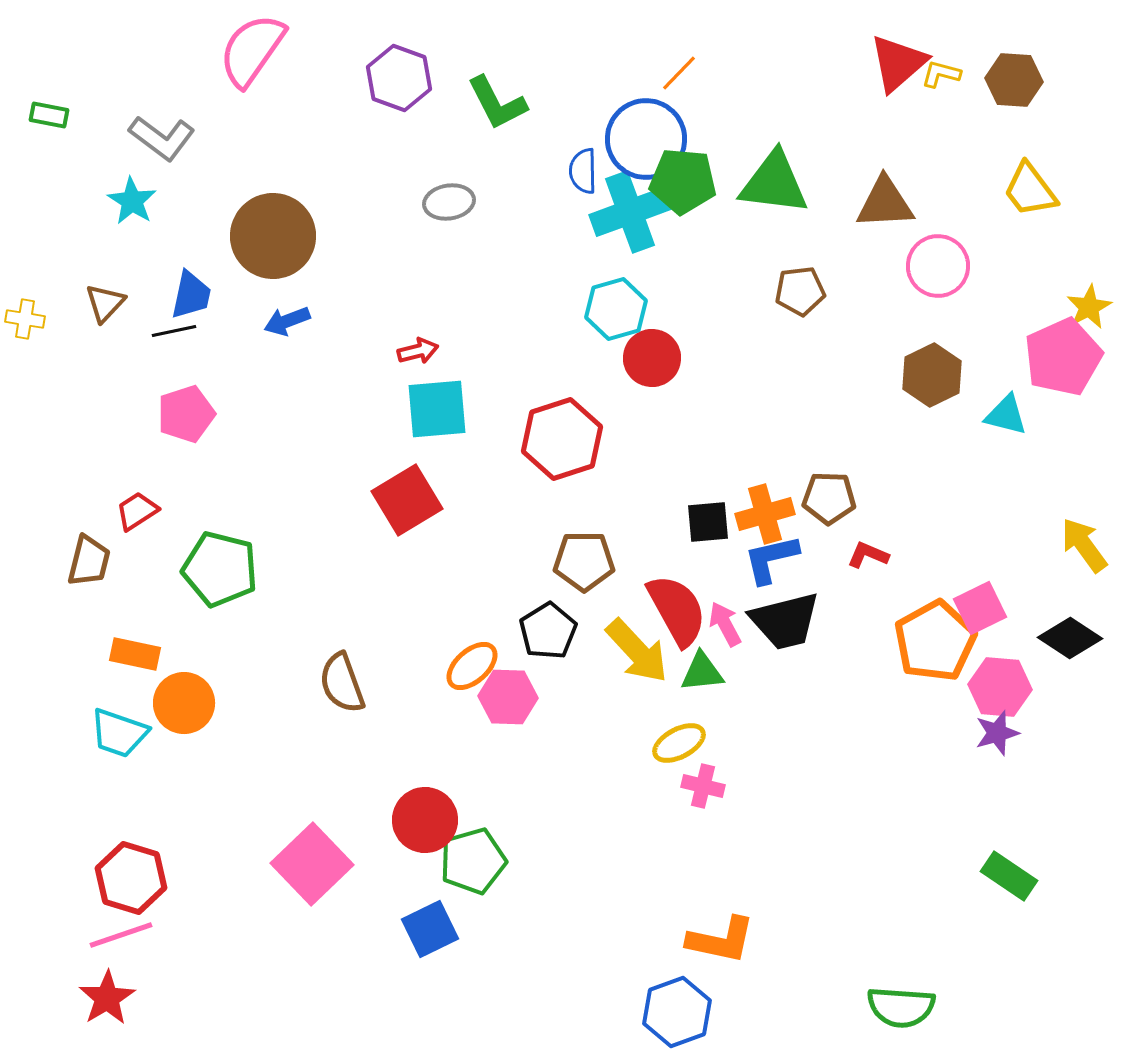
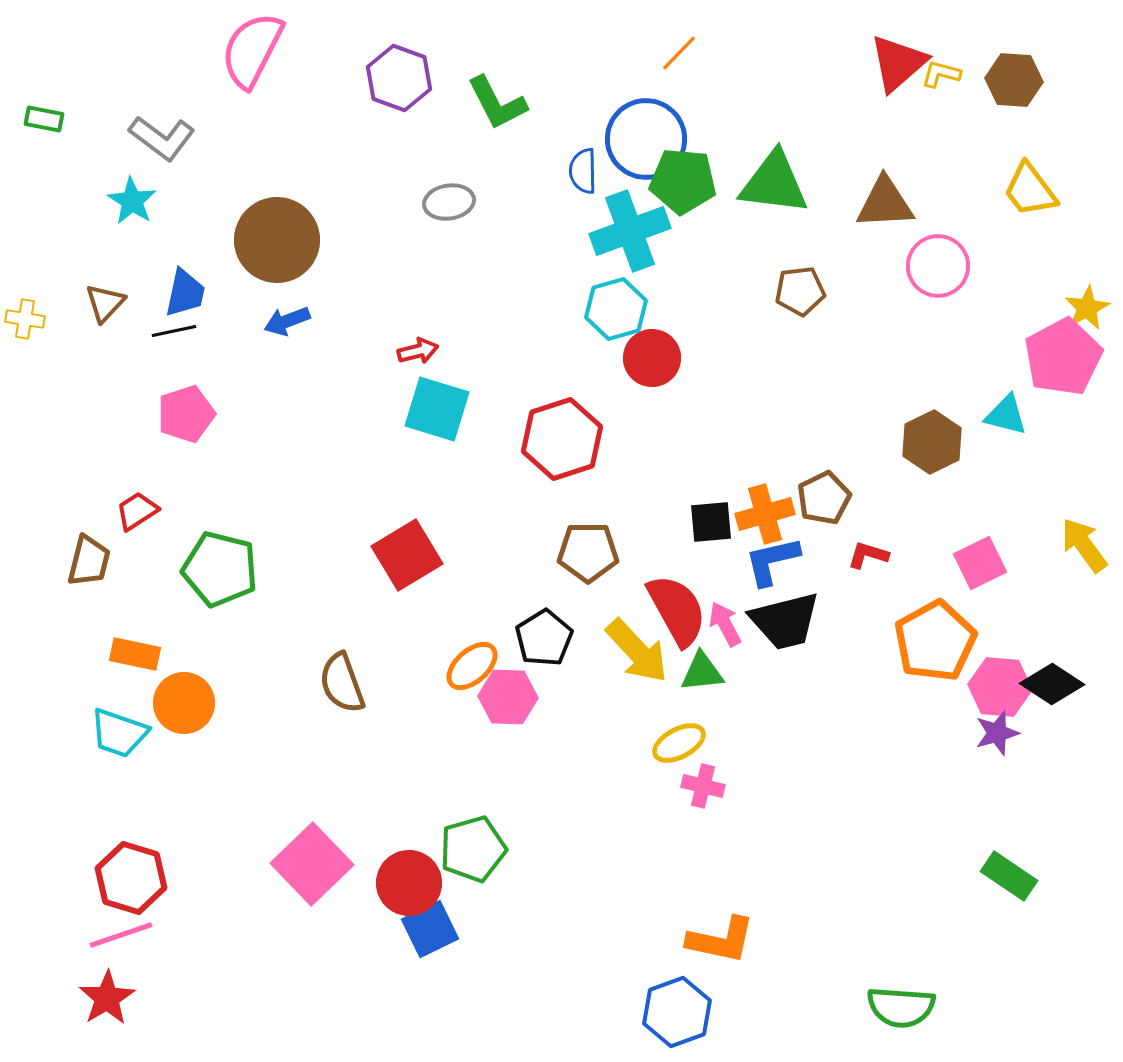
pink semicircle at (252, 50): rotated 8 degrees counterclockwise
orange line at (679, 73): moved 20 px up
green rectangle at (49, 115): moved 5 px left, 4 px down
cyan cross at (630, 212): moved 19 px down
brown circle at (273, 236): moved 4 px right, 4 px down
blue trapezoid at (191, 295): moved 6 px left, 2 px up
yellow star at (1089, 307): moved 2 px left, 1 px down
pink pentagon at (1063, 357): rotated 4 degrees counterclockwise
brown hexagon at (932, 375): moved 67 px down
cyan square at (437, 409): rotated 22 degrees clockwise
brown pentagon at (829, 498): moved 5 px left; rotated 28 degrees counterclockwise
red square at (407, 500): moved 55 px down
black square at (708, 522): moved 3 px right
red L-shape at (868, 555): rotated 6 degrees counterclockwise
blue L-shape at (771, 559): moved 1 px right, 2 px down
brown pentagon at (584, 561): moved 4 px right, 9 px up
pink square at (980, 608): moved 45 px up
black pentagon at (548, 631): moved 4 px left, 7 px down
black diamond at (1070, 638): moved 18 px left, 46 px down
red circle at (425, 820): moved 16 px left, 63 px down
green pentagon at (473, 861): moved 12 px up
